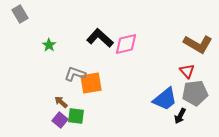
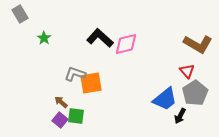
green star: moved 5 px left, 7 px up
gray pentagon: rotated 25 degrees counterclockwise
